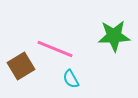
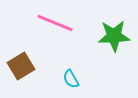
pink line: moved 26 px up
